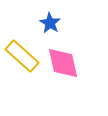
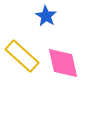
blue star: moved 4 px left, 7 px up
